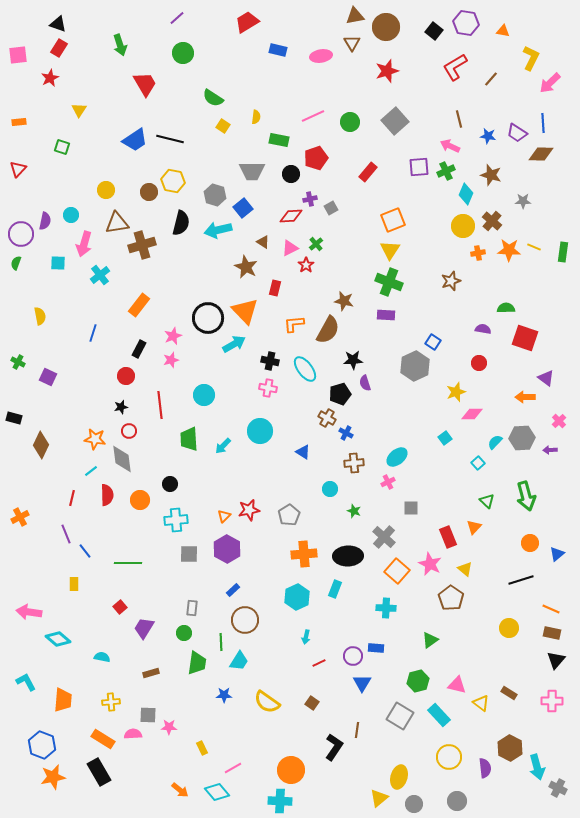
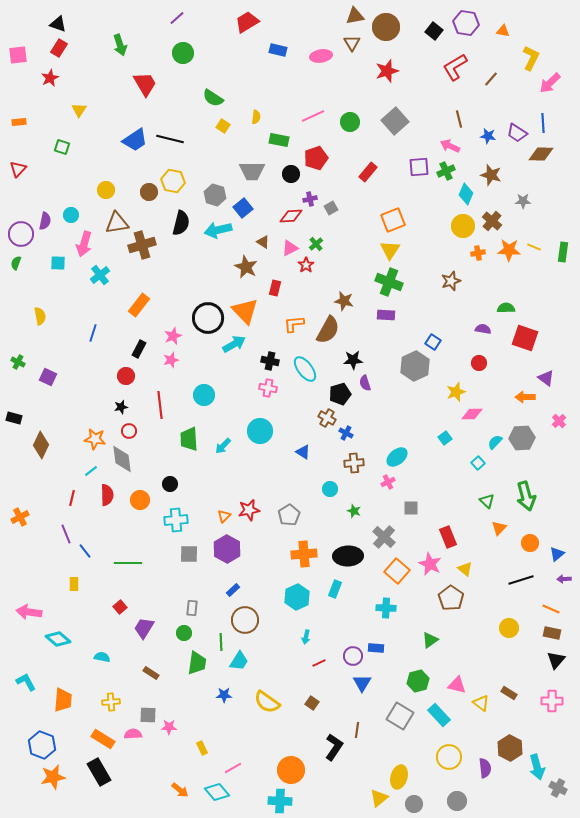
purple arrow at (550, 450): moved 14 px right, 129 px down
orange triangle at (474, 527): moved 25 px right, 1 px down
brown rectangle at (151, 673): rotated 49 degrees clockwise
